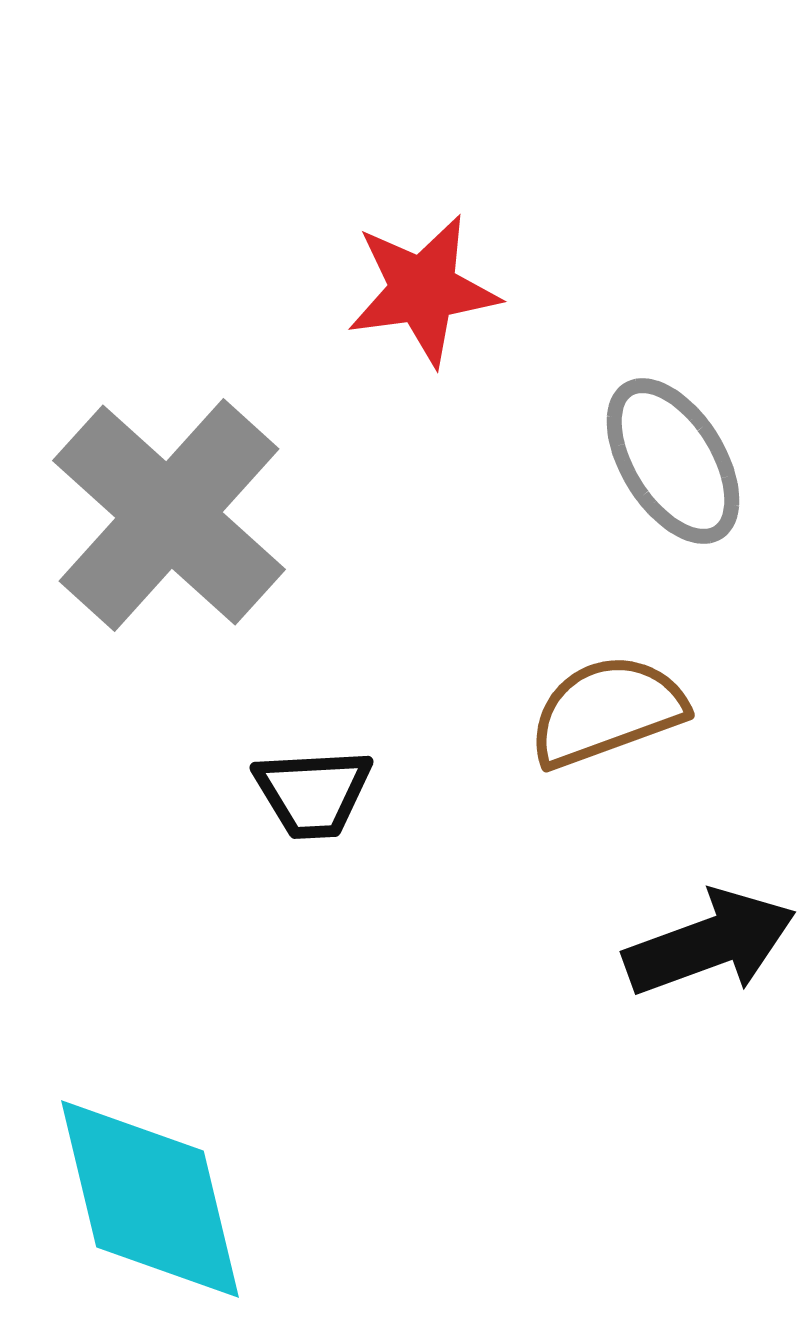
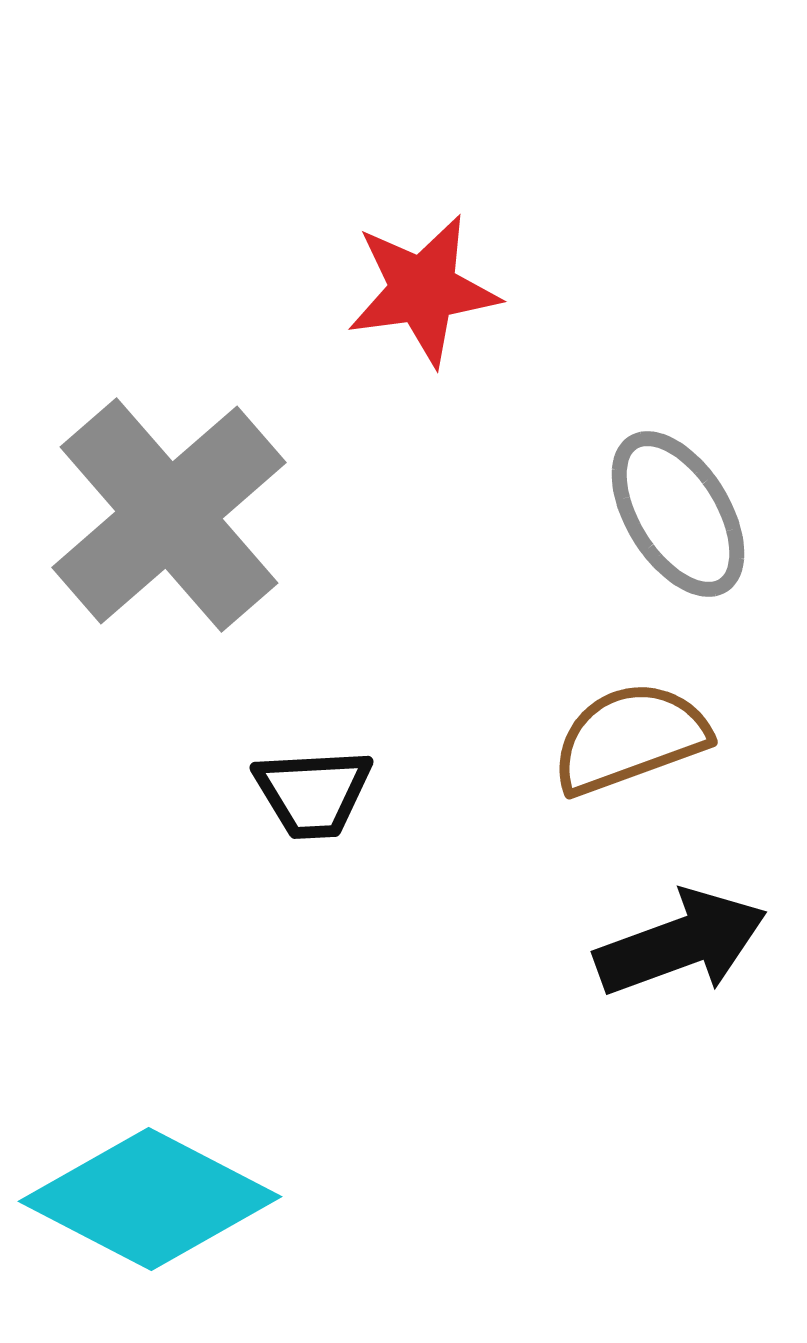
gray ellipse: moved 5 px right, 53 px down
gray cross: rotated 7 degrees clockwise
brown semicircle: moved 23 px right, 27 px down
black arrow: moved 29 px left
cyan diamond: rotated 49 degrees counterclockwise
